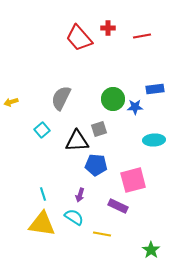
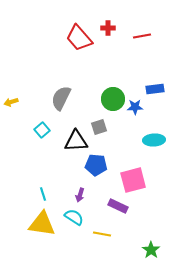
gray square: moved 2 px up
black triangle: moved 1 px left
